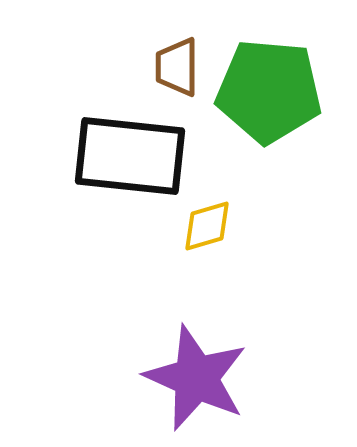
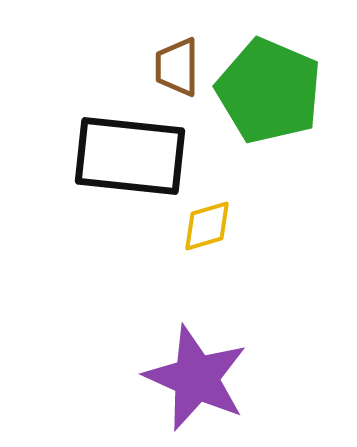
green pentagon: rotated 18 degrees clockwise
